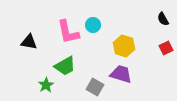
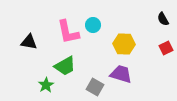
yellow hexagon: moved 2 px up; rotated 15 degrees counterclockwise
